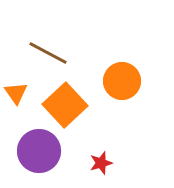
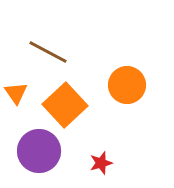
brown line: moved 1 px up
orange circle: moved 5 px right, 4 px down
